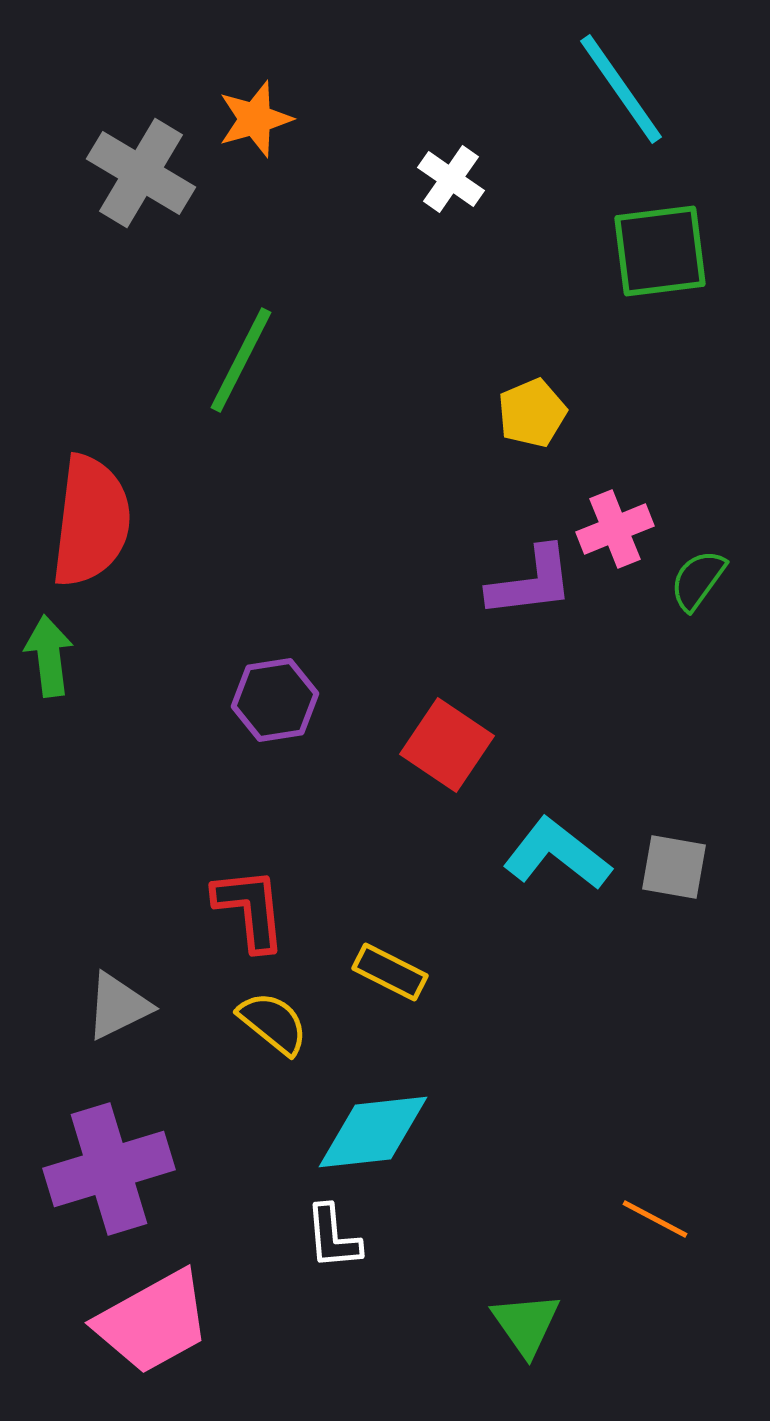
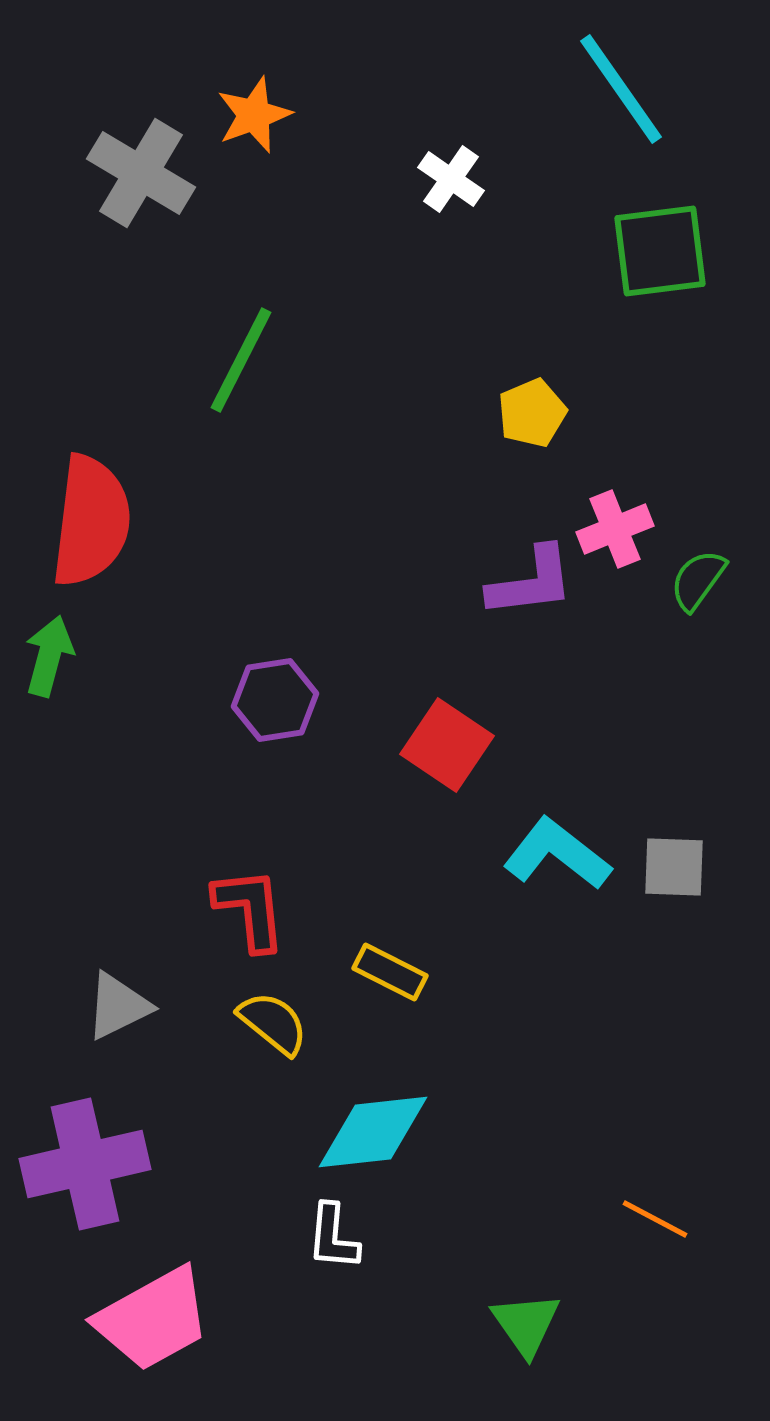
orange star: moved 1 px left, 4 px up; rotated 4 degrees counterclockwise
green arrow: rotated 22 degrees clockwise
gray square: rotated 8 degrees counterclockwise
purple cross: moved 24 px left, 5 px up; rotated 4 degrees clockwise
white L-shape: rotated 10 degrees clockwise
pink trapezoid: moved 3 px up
